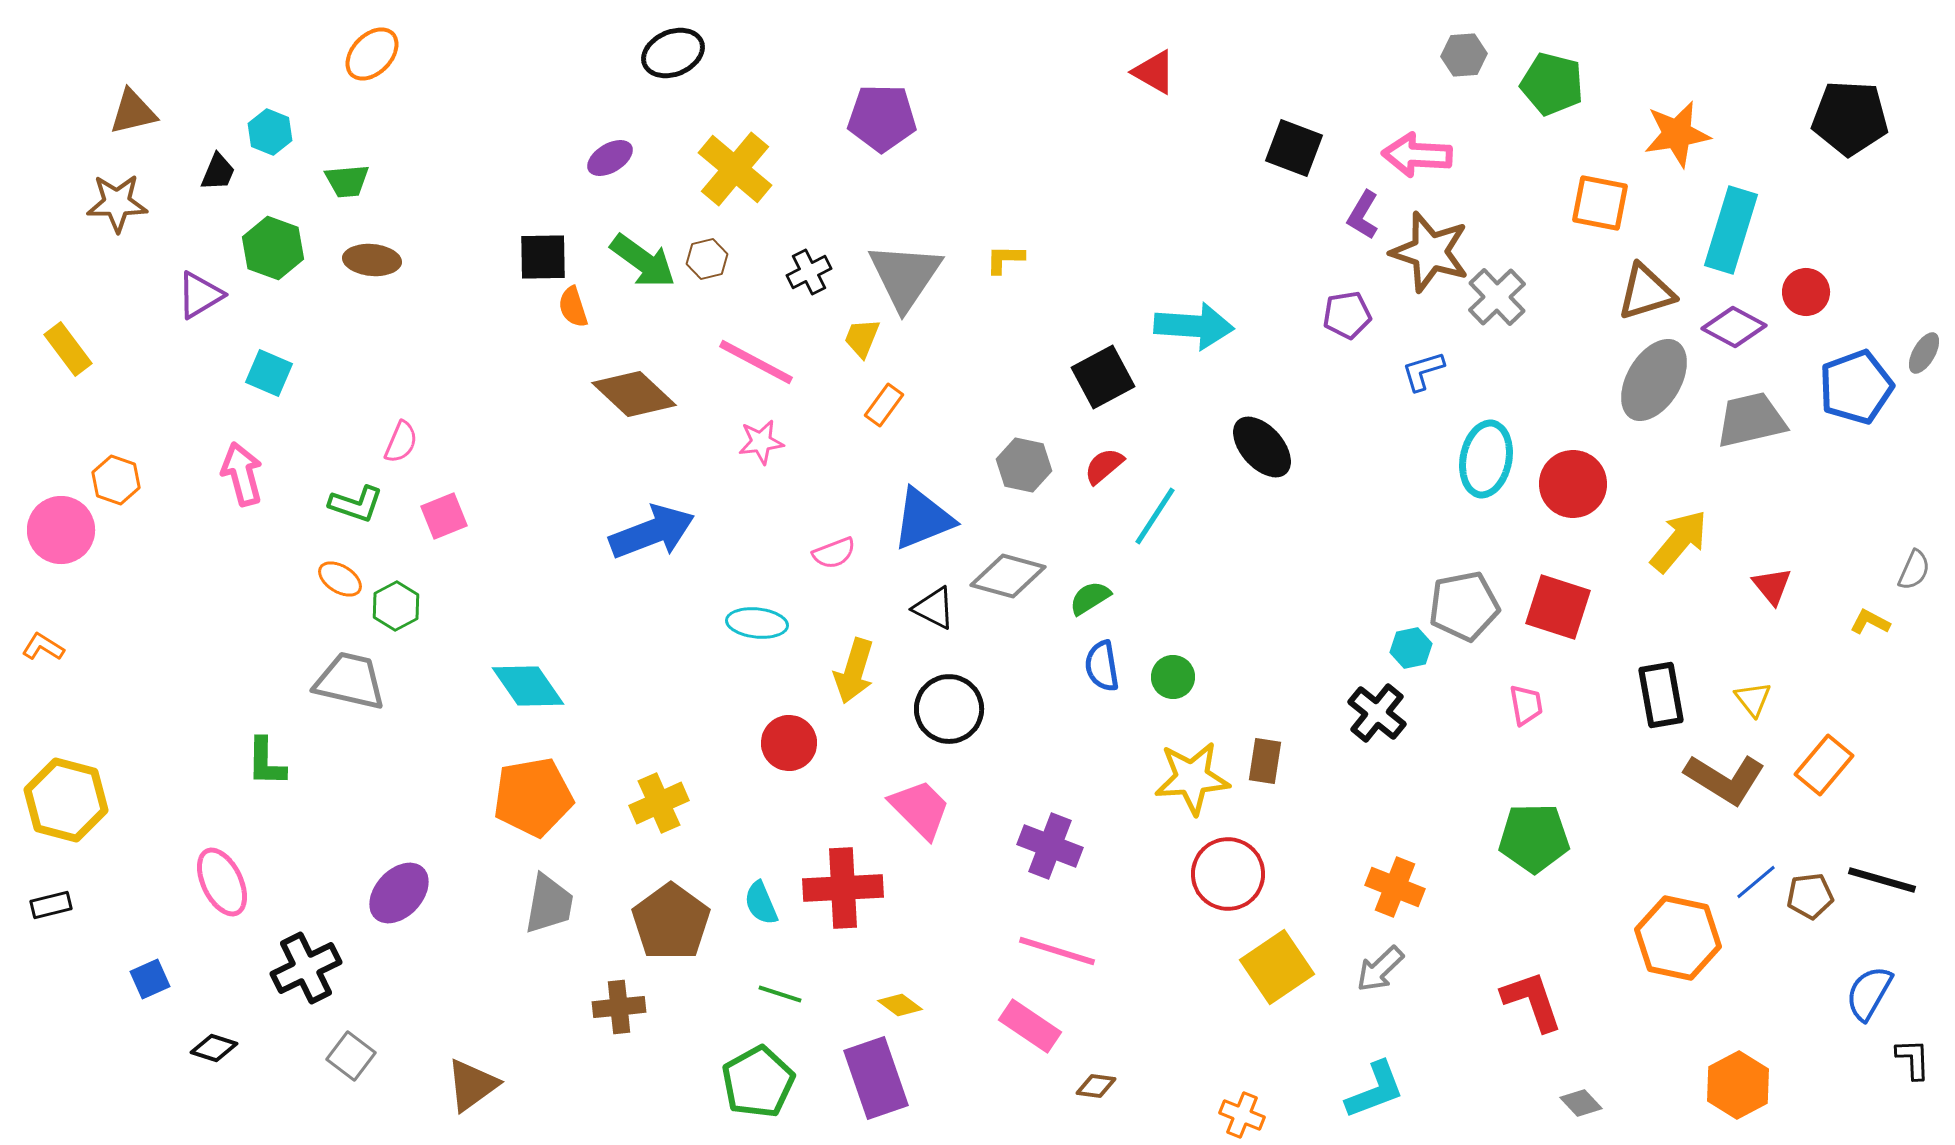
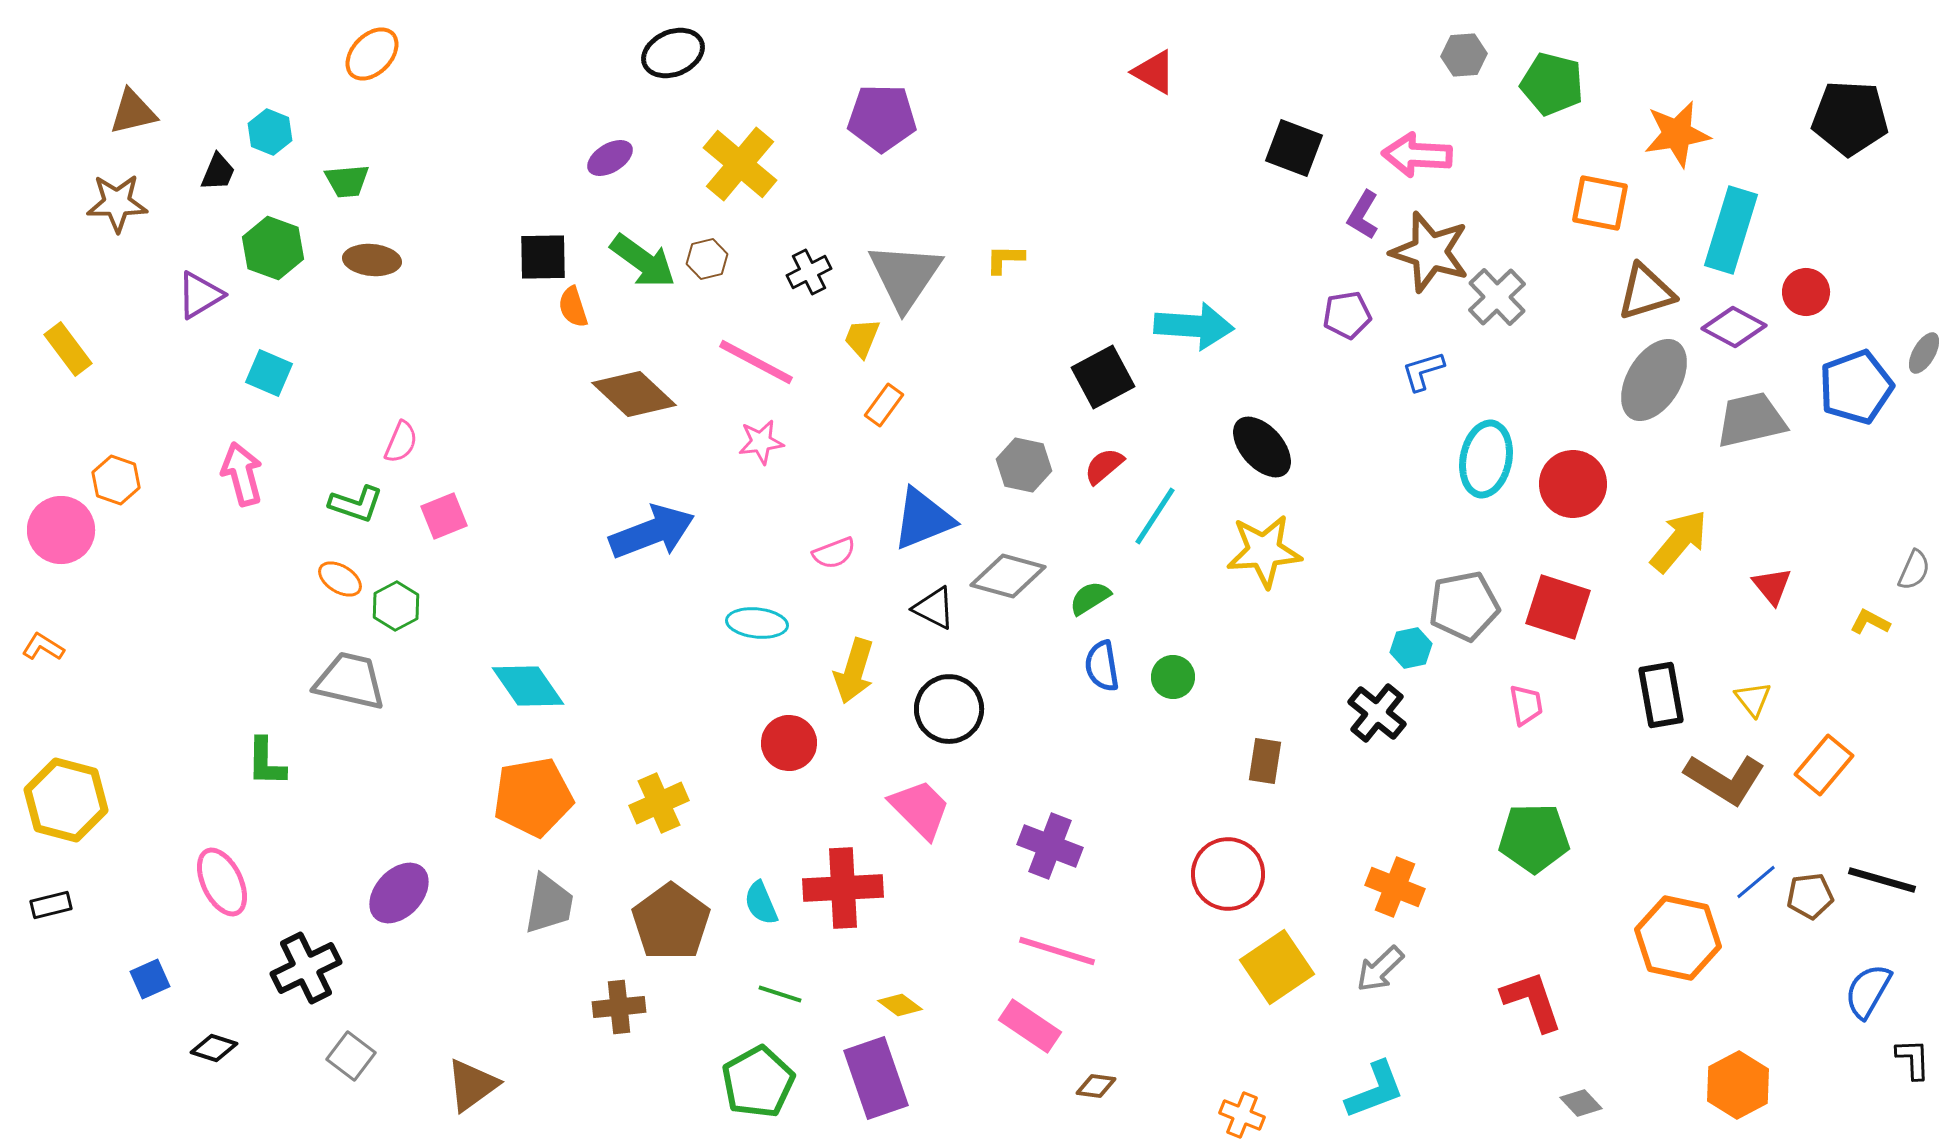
yellow cross at (735, 169): moved 5 px right, 5 px up
yellow star at (1192, 778): moved 72 px right, 227 px up
blue semicircle at (1869, 993): moved 1 px left, 2 px up
